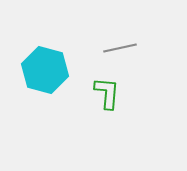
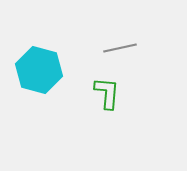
cyan hexagon: moved 6 px left
